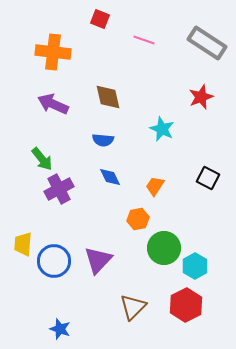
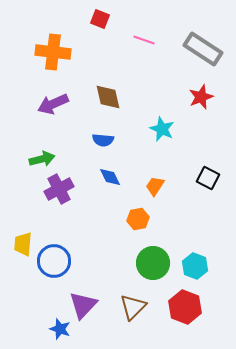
gray rectangle: moved 4 px left, 6 px down
purple arrow: rotated 48 degrees counterclockwise
green arrow: rotated 65 degrees counterclockwise
green circle: moved 11 px left, 15 px down
purple triangle: moved 15 px left, 45 px down
cyan hexagon: rotated 10 degrees counterclockwise
red hexagon: moved 1 px left, 2 px down; rotated 12 degrees counterclockwise
